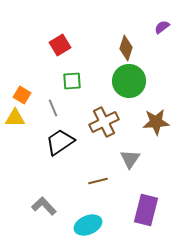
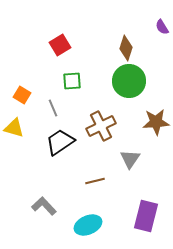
purple semicircle: rotated 84 degrees counterclockwise
yellow triangle: moved 1 px left, 10 px down; rotated 15 degrees clockwise
brown cross: moved 3 px left, 4 px down
brown line: moved 3 px left
purple rectangle: moved 6 px down
